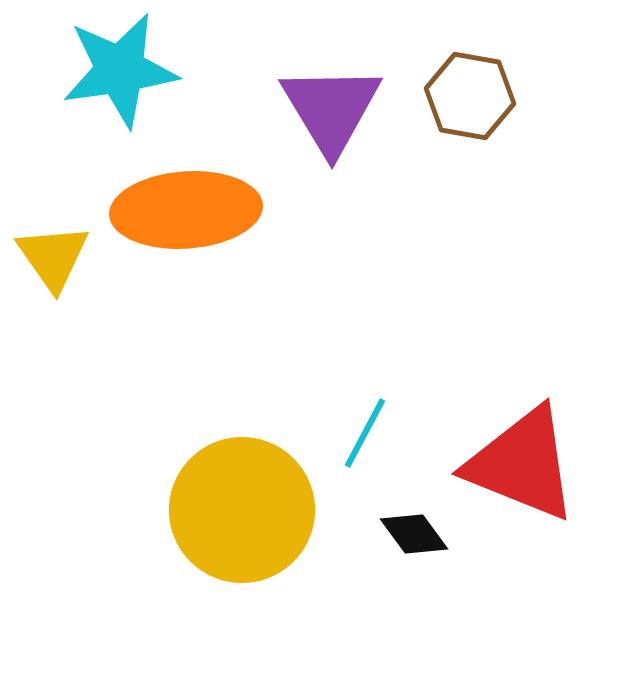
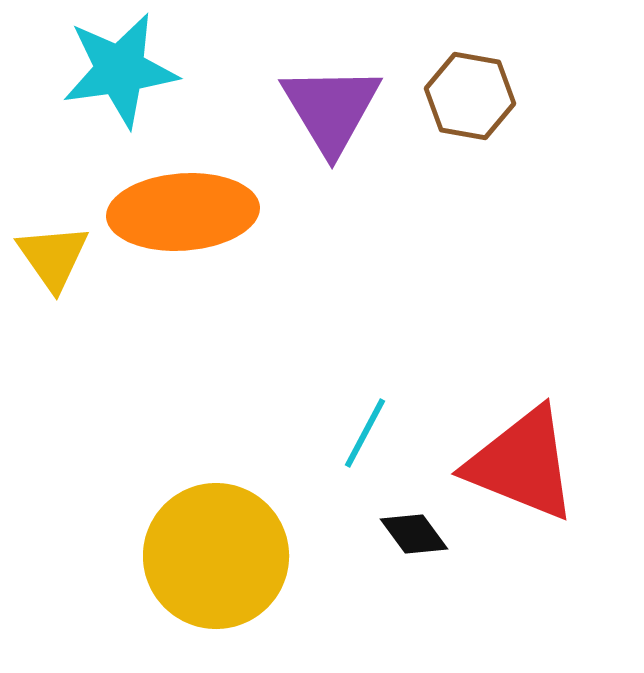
orange ellipse: moved 3 px left, 2 px down
yellow circle: moved 26 px left, 46 px down
